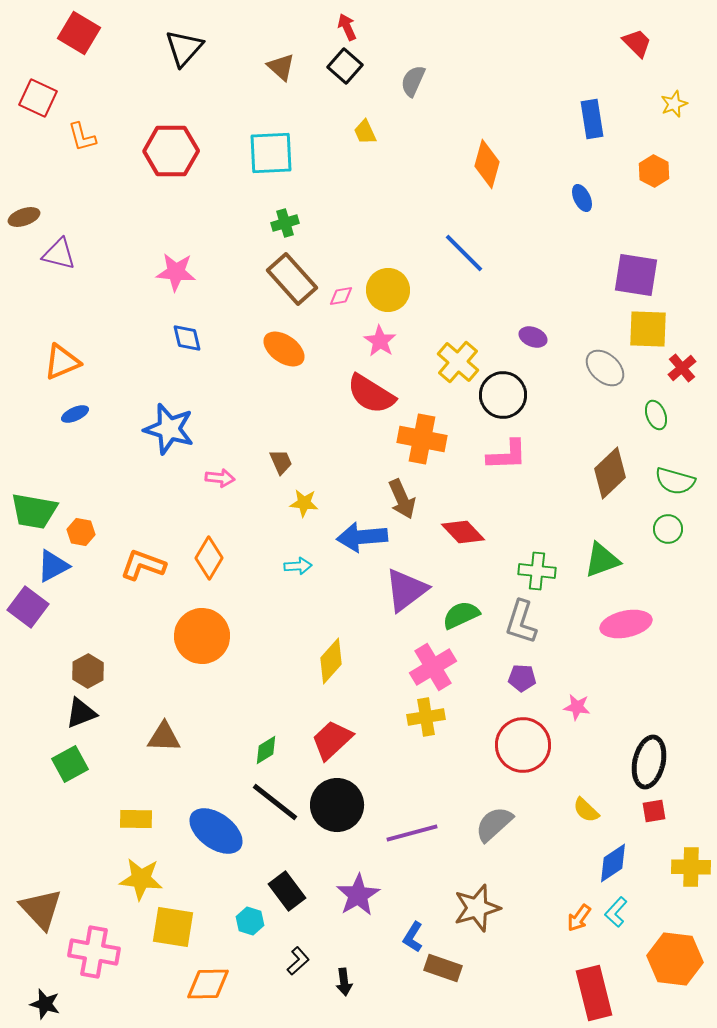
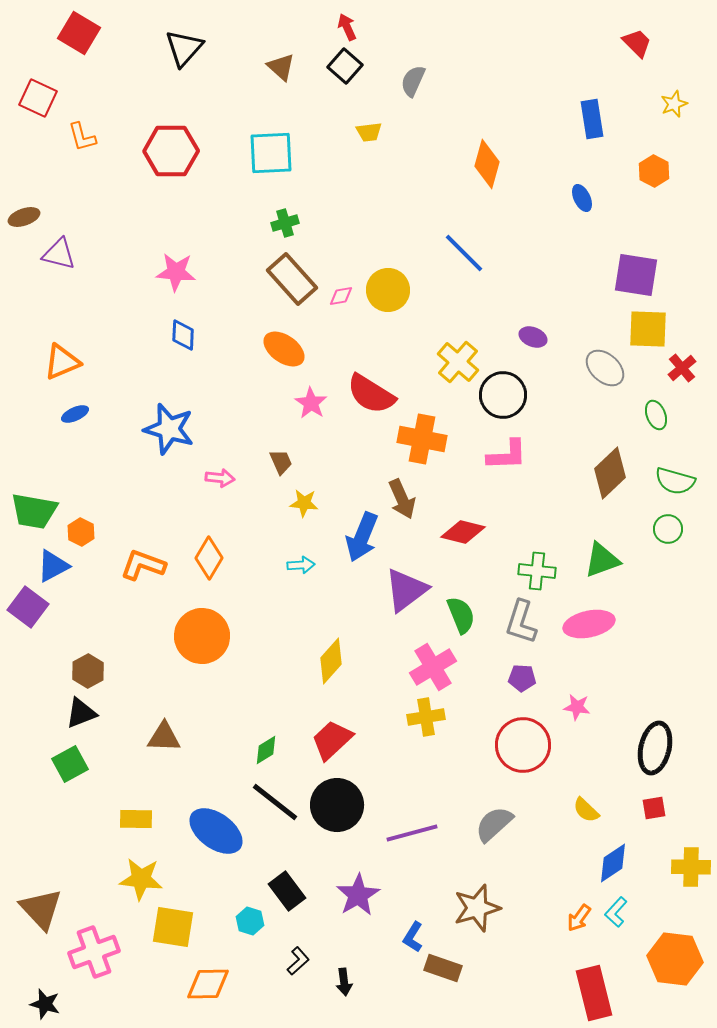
yellow trapezoid at (365, 132): moved 4 px right; rotated 72 degrees counterclockwise
blue diamond at (187, 338): moved 4 px left, 3 px up; rotated 16 degrees clockwise
pink star at (380, 341): moved 69 px left, 62 px down
orange hexagon at (81, 532): rotated 16 degrees clockwise
red diamond at (463, 532): rotated 33 degrees counterclockwise
blue arrow at (362, 537): rotated 63 degrees counterclockwise
cyan arrow at (298, 566): moved 3 px right, 1 px up
green semicircle at (461, 615): rotated 93 degrees clockwise
pink ellipse at (626, 624): moved 37 px left
black ellipse at (649, 762): moved 6 px right, 14 px up
red square at (654, 811): moved 3 px up
pink cross at (94, 952): rotated 30 degrees counterclockwise
